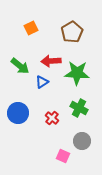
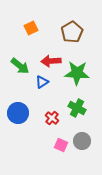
green cross: moved 2 px left
pink square: moved 2 px left, 11 px up
